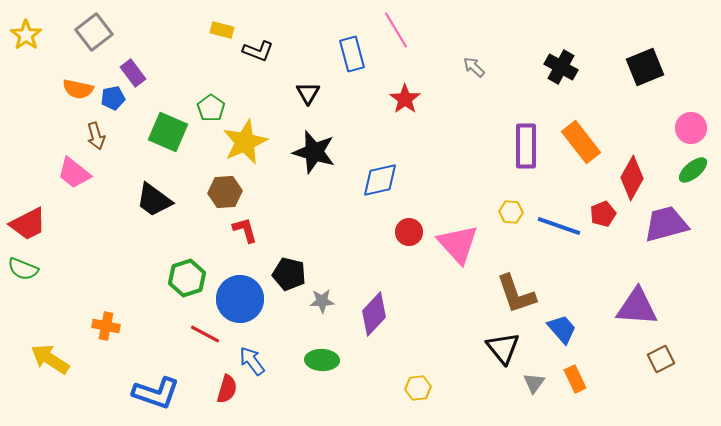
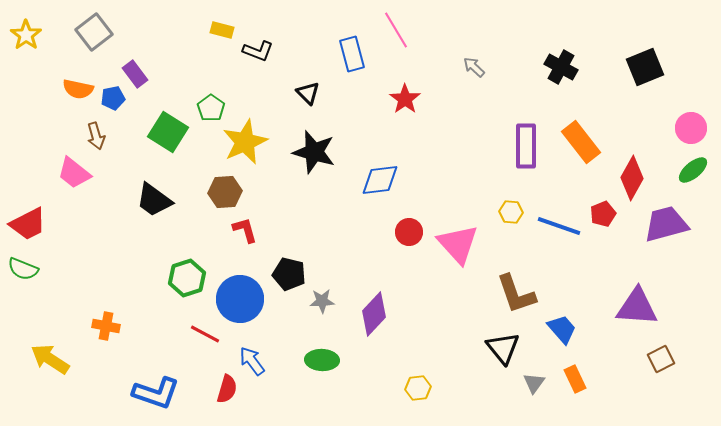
purple rectangle at (133, 73): moved 2 px right, 1 px down
black triangle at (308, 93): rotated 15 degrees counterclockwise
green square at (168, 132): rotated 9 degrees clockwise
blue diamond at (380, 180): rotated 6 degrees clockwise
